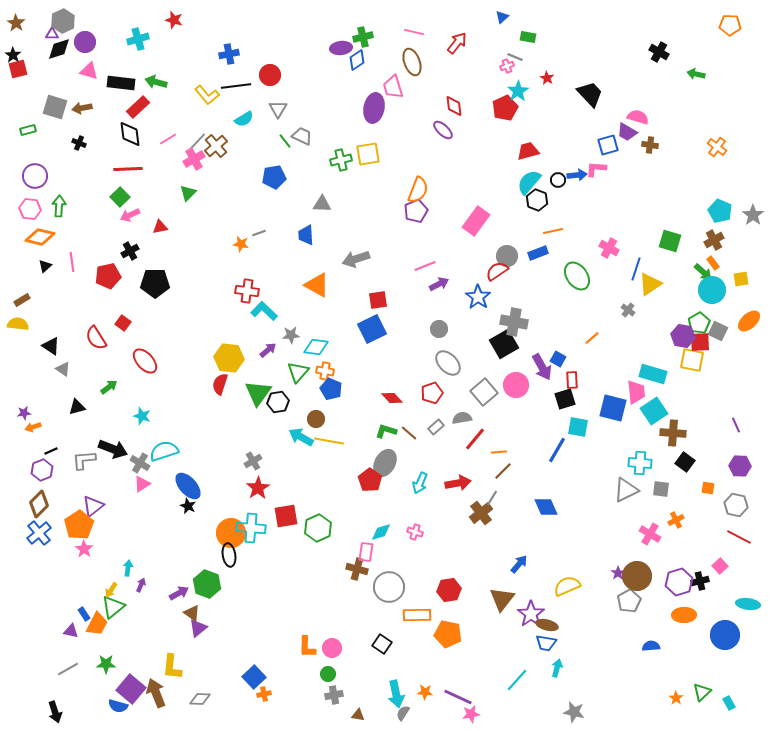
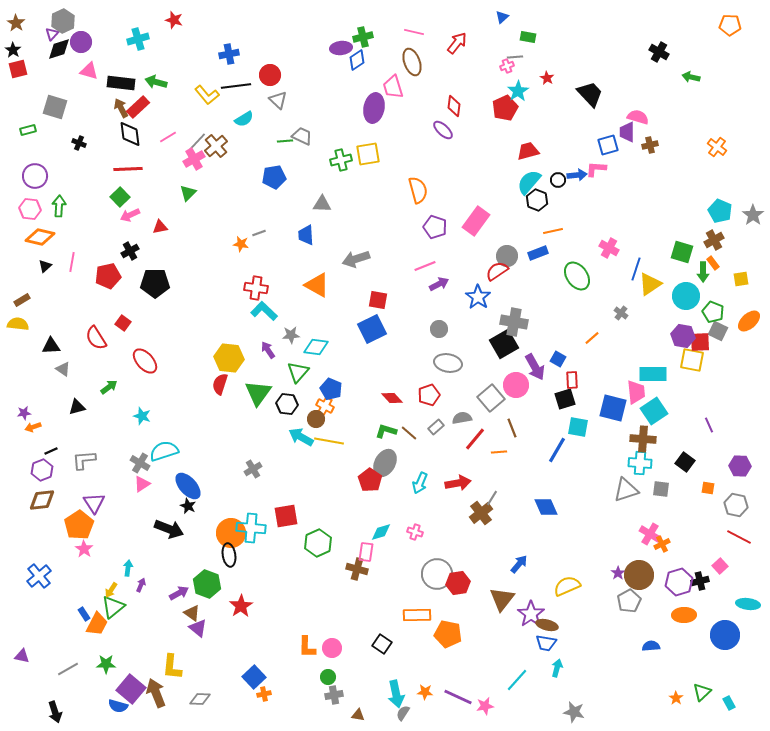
purple triangle at (52, 34): rotated 48 degrees counterclockwise
purple circle at (85, 42): moved 4 px left
black star at (13, 55): moved 5 px up
gray line at (515, 57): rotated 28 degrees counterclockwise
green arrow at (696, 74): moved 5 px left, 3 px down
red diamond at (454, 106): rotated 15 degrees clockwise
brown arrow at (82, 108): moved 39 px right; rotated 72 degrees clockwise
gray triangle at (278, 109): moved 9 px up; rotated 18 degrees counterclockwise
purple trapezoid at (627, 132): rotated 60 degrees clockwise
pink line at (168, 139): moved 2 px up
green line at (285, 141): rotated 56 degrees counterclockwise
brown cross at (650, 145): rotated 21 degrees counterclockwise
orange semicircle at (418, 190): rotated 36 degrees counterclockwise
purple pentagon at (416, 211): moved 19 px right, 16 px down; rotated 30 degrees counterclockwise
green square at (670, 241): moved 12 px right, 11 px down
pink line at (72, 262): rotated 18 degrees clockwise
green arrow at (703, 272): rotated 48 degrees clockwise
cyan circle at (712, 290): moved 26 px left, 6 px down
red cross at (247, 291): moved 9 px right, 3 px up
red square at (378, 300): rotated 18 degrees clockwise
gray cross at (628, 310): moved 7 px left, 3 px down
green pentagon at (699, 323): moved 14 px right, 11 px up; rotated 20 degrees counterclockwise
black triangle at (51, 346): rotated 36 degrees counterclockwise
purple arrow at (268, 350): rotated 84 degrees counterclockwise
gray ellipse at (448, 363): rotated 36 degrees counterclockwise
purple arrow at (542, 367): moved 7 px left
orange cross at (325, 371): moved 35 px down; rotated 18 degrees clockwise
cyan rectangle at (653, 374): rotated 16 degrees counterclockwise
gray square at (484, 392): moved 7 px right, 6 px down
red pentagon at (432, 393): moved 3 px left, 2 px down
black hexagon at (278, 402): moved 9 px right, 2 px down; rotated 15 degrees clockwise
purple line at (736, 425): moved 27 px left
brown cross at (673, 433): moved 30 px left, 6 px down
black arrow at (113, 449): moved 56 px right, 80 px down
gray cross at (253, 461): moved 8 px down
brown line at (503, 471): moved 9 px right, 43 px up; rotated 66 degrees counterclockwise
red star at (258, 488): moved 17 px left, 118 px down
gray triangle at (626, 490): rotated 8 degrees clockwise
brown diamond at (39, 504): moved 3 px right, 4 px up; rotated 40 degrees clockwise
purple triangle at (93, 506): moved 1 px right, 3 px up; rotated 25 degrees counterclockwise
orange cross at (676, 520): moved 14 px left, 24 px down
green hexagon at (318, 528): moved 15 px down
blue cross at (39, 533): moved 43 px down
brown circle at (637, 576): moved 2 px right, 1 px up
gray circle at (389, 587): moved 48 px right, 13 px up
red hexagon at (449, 590): moved 9 px right, 7 px up
purple triangle at (198, 628): rotated 42 degrees counterclockwise
purple triangle at (71, 631): moved 49 px left, 25 px down
green circle at (328, 674): moved 3 px down
pink star at (471, 714): moved 14 px right, 8 px up
